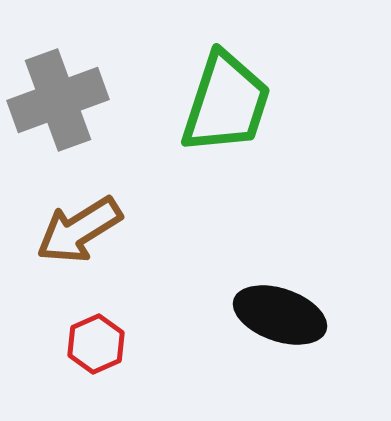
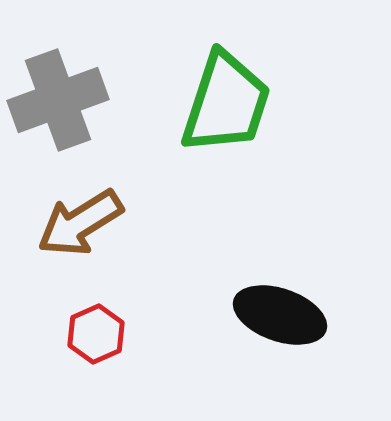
brown arrow: moved 1 px right, 7 px up
red hexagon: moved 10 px up
